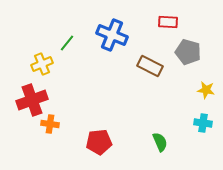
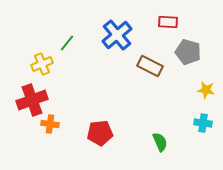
blue cross: moved 5 px right; rotated 28 degrees clockwise
red pentagon: moved 1 px right, 9 px up
